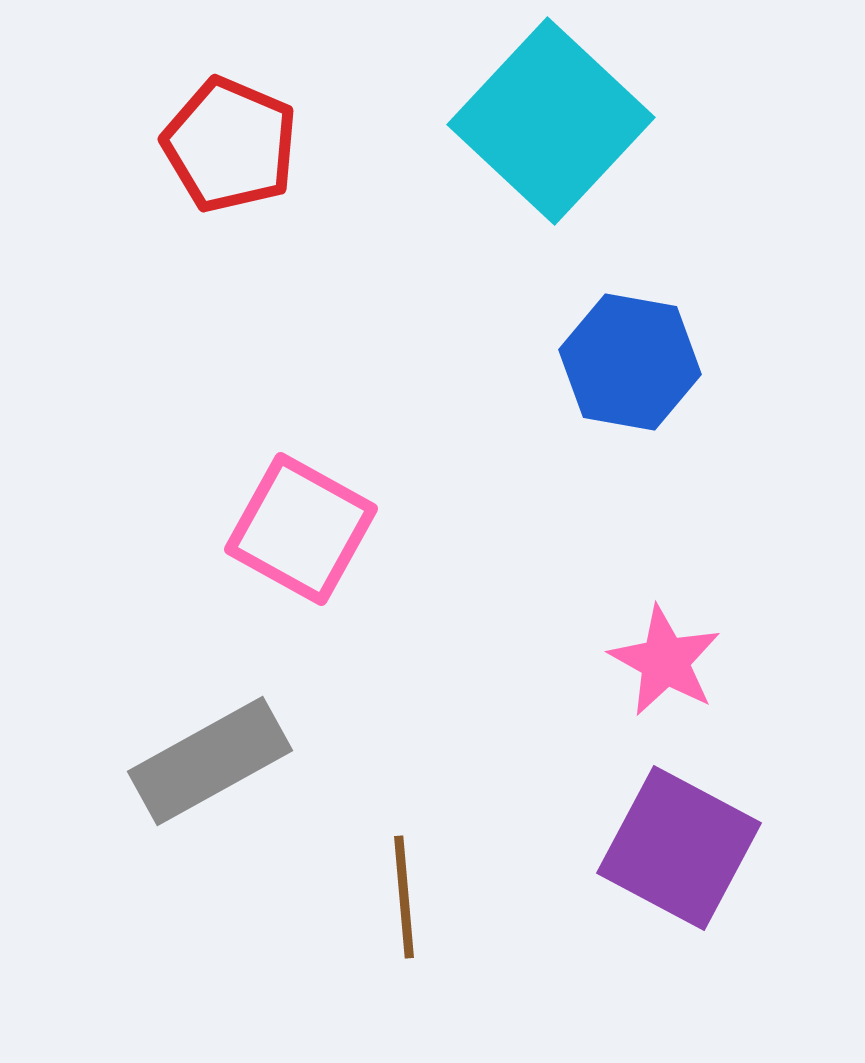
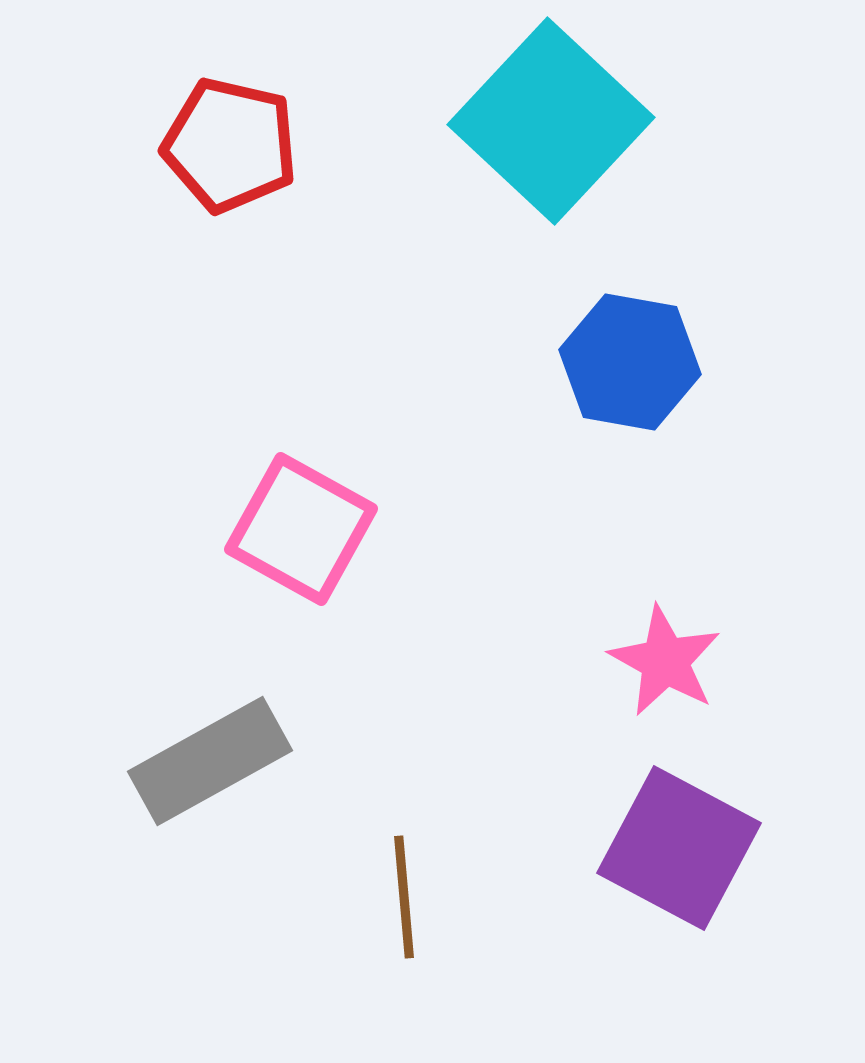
red pentagon: rotated 10 degrees counterclockwise
